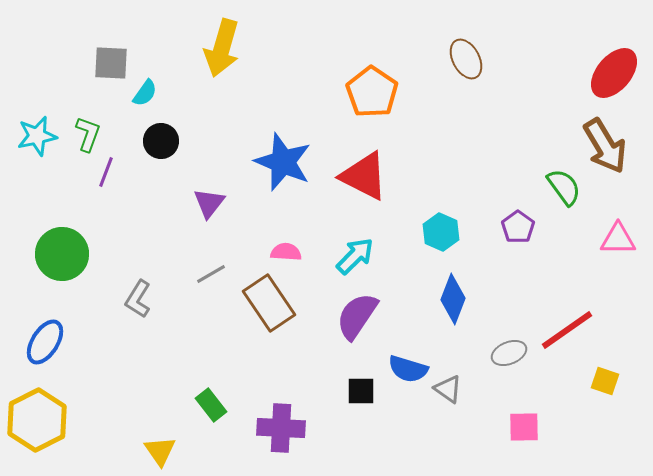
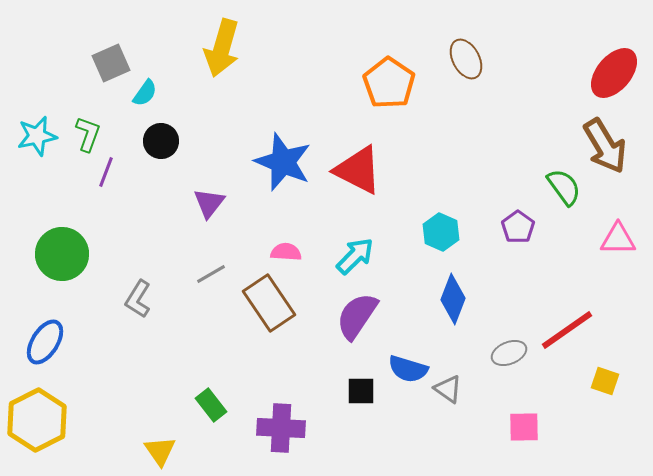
gray square: rotated 27 degrees counterclockwise
orange pentagon: moved 17 px right, 9 px up
red triangle: moved 6 px left, 6 px up
